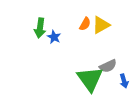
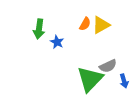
green arrow: moved 1 px left, 1 px down
blue star: moved 3 px right, 5 px down
green triangle: rotated 20 degrees clockwise
